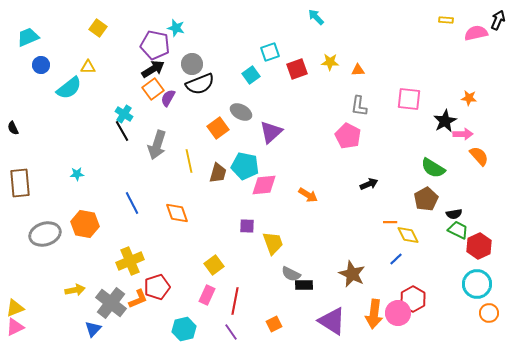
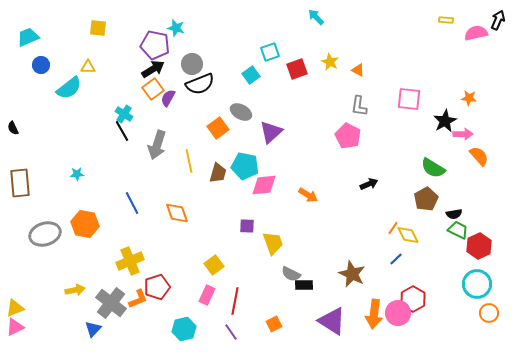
yellow square at (98, 28): rotated 30 degrees counterclockwise
yellow star at (330, 62): rotated 24 degrees clockwise
orange triangle at (358, 70): rotated 32 degrees clockwise
orange line at (390, 222): moved 3 px right, 6 px down; rotated 56 degrees counterclockwise
